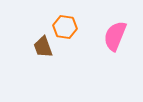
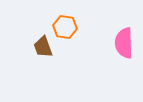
pink semicircle: moved 9 px right, 7 px down; rotated 24 degrees counterclockwise
